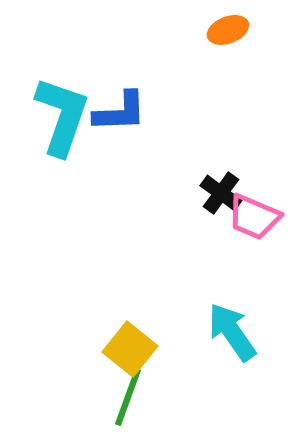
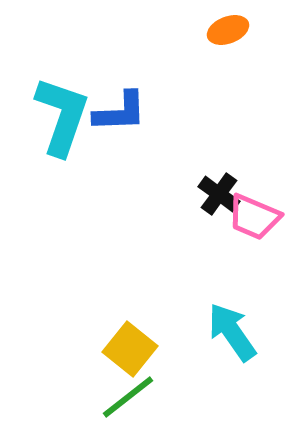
black cross: moved 2 px left, 1 px down
green line: rotated 32 degrees clockwise
